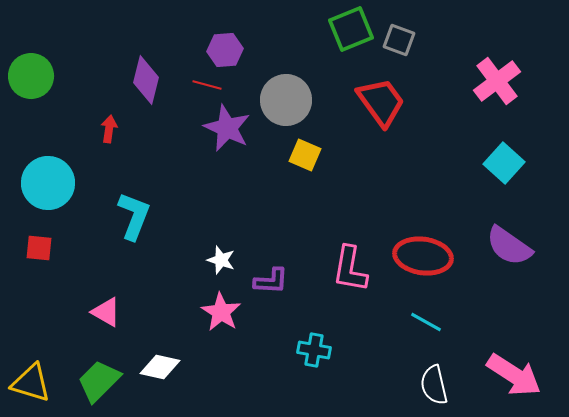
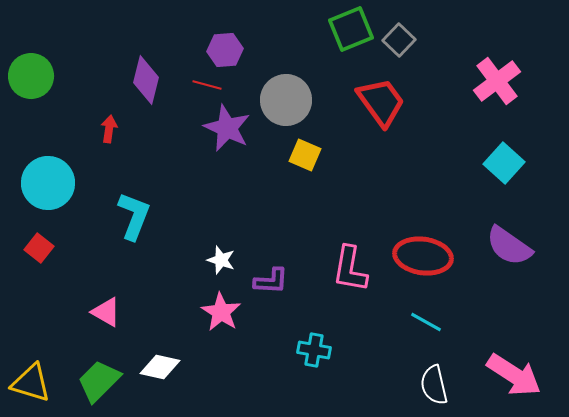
gray square: rotated 24 degrees clockwise
red square: rotated 32 degrees clockwise
